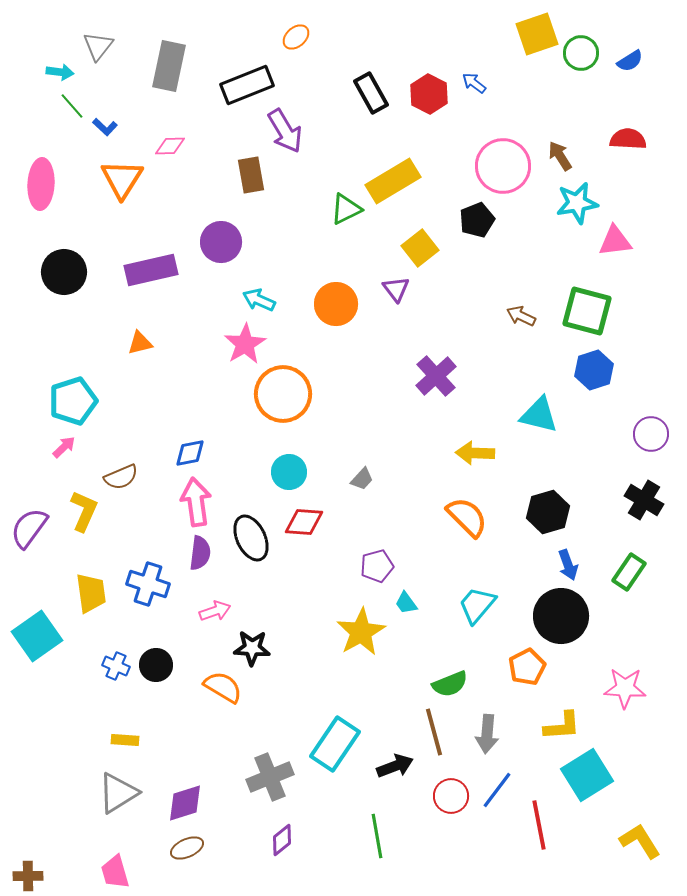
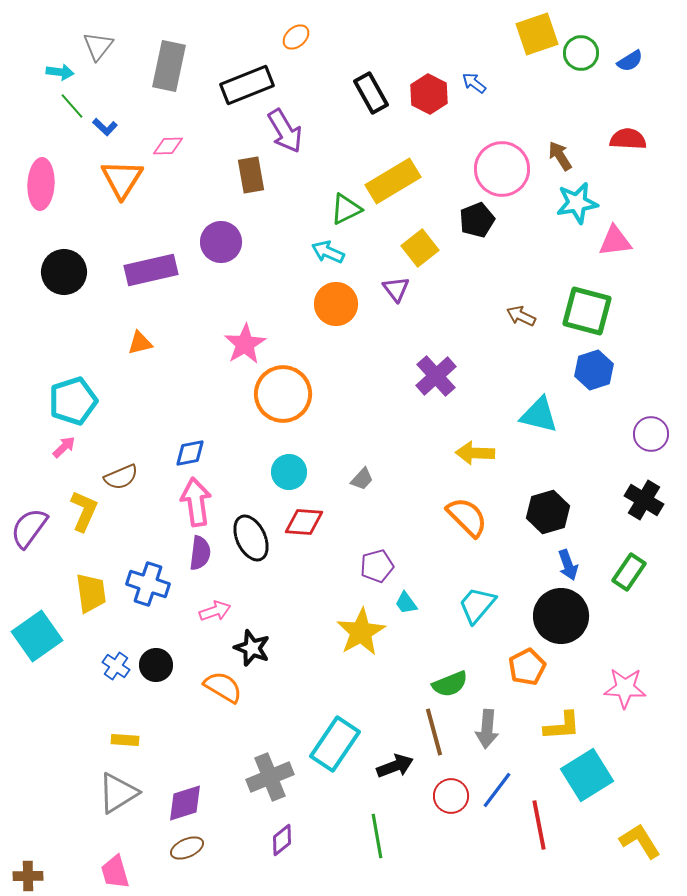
pink diamond at (170, 146): moved 2 px left
pink circle at (503, 166): moved 1 px left, 3 px down
cyan arrow at (259, 300): moved 69 px right, 48 px up
black star at (252, 648): rotated 18 degrees clockwise
blue cross at (116, 666): rotated 12 degrees clockwise
gray arrow at (487, 734): moved 5 px up
